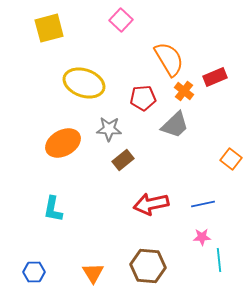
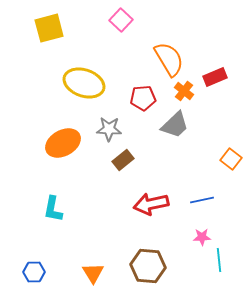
blue line: moved 1 px left, 4 px up
